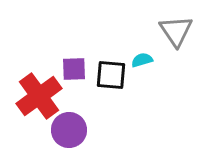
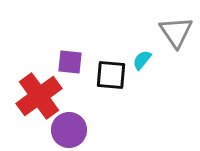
gray triangle: moved 1 px down
cyan semicircle: rotated 35 degrees counterclockwise
purple square: moved 4 px left, 7 px up; rotated 8 degrees clockwise
